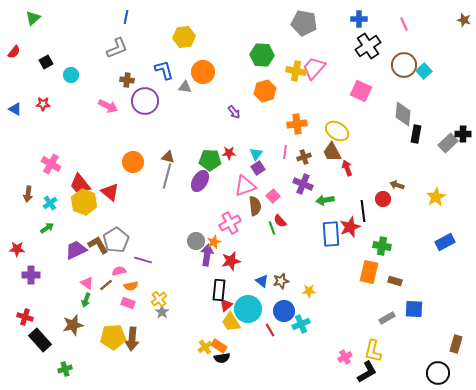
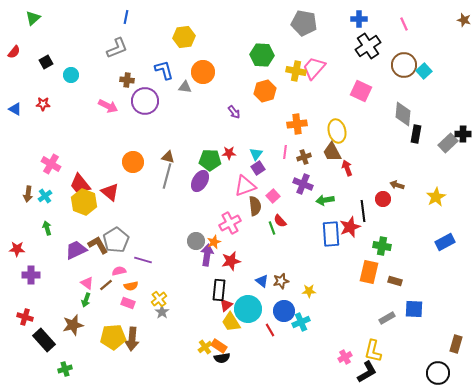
yellow ellipse at (337, 131): rotated 45 degrees clockwise
cyan cross at (50, 203): moved 5 px left, 7 px up
green arrow at (47, 228): rotated 72 degrees counterclockwise
cyan cross at (301, 324): moved 2 px up
black rectangle at (40, 340): moved 4 px right
